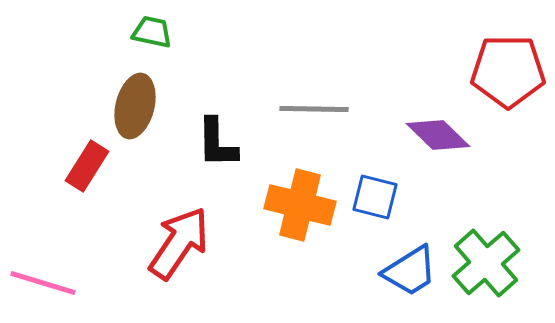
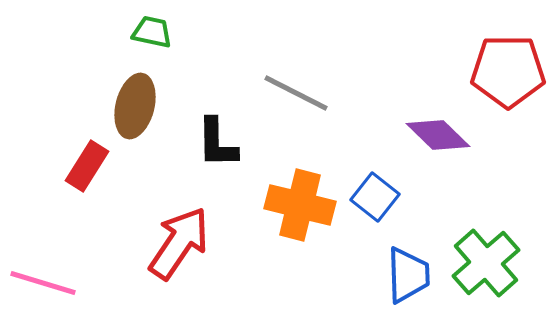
gray line: moved 18 px left, 16 px up; rotated 26 degrees clockwise
blue square: rotated 24 degrees clockwise
blue trapezoid: moved 2 px left, 4 px down; rotated 60 degrees counterclockwise
